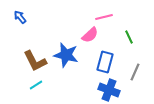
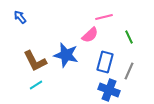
gray line: moved 6 px left, 1 px up
